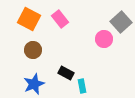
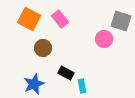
gray square: moved 1 px up; rotated 30 degrees counterclockwise
brown circle: moved 10 px right, 2 px up
